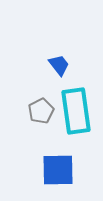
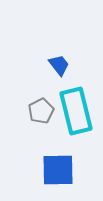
cyan rectangle: rotated 6 degrees counterclockwise
